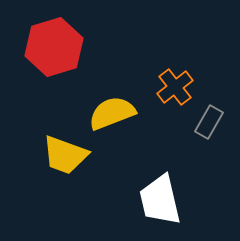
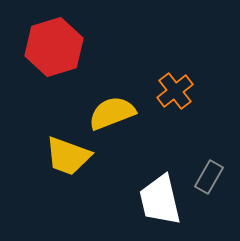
orange cross: moved 4 px down
gray rectangle: moved 55 px down
yellow trapezoid: moved 3 px right, 1 px down
